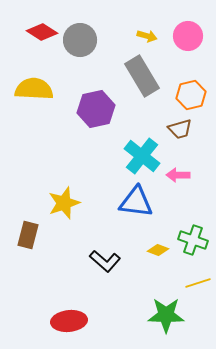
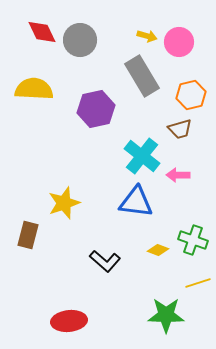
red diamond: rotated 32 degrees clockwise
pink circle: moved 9 px left, 6 px down
